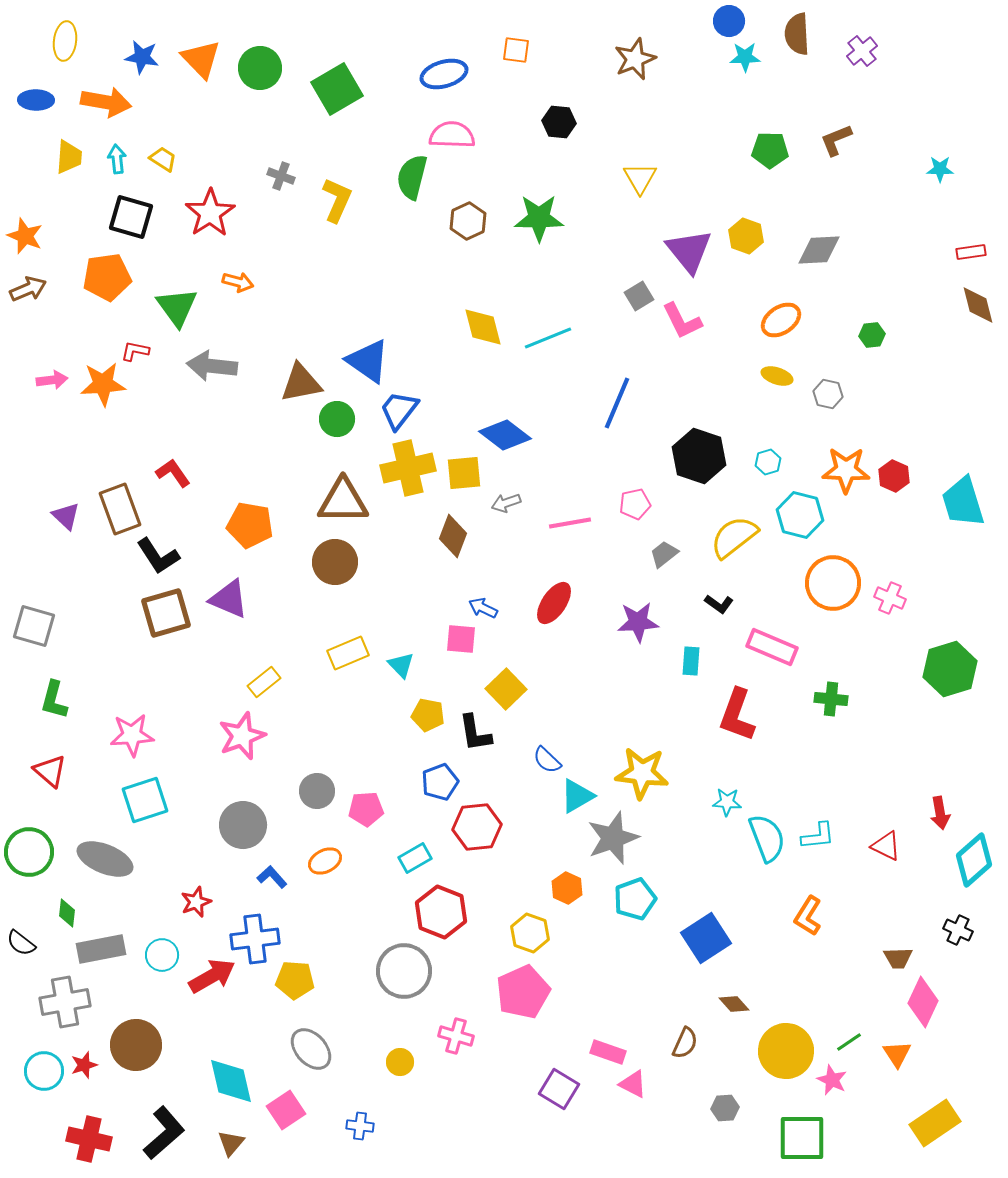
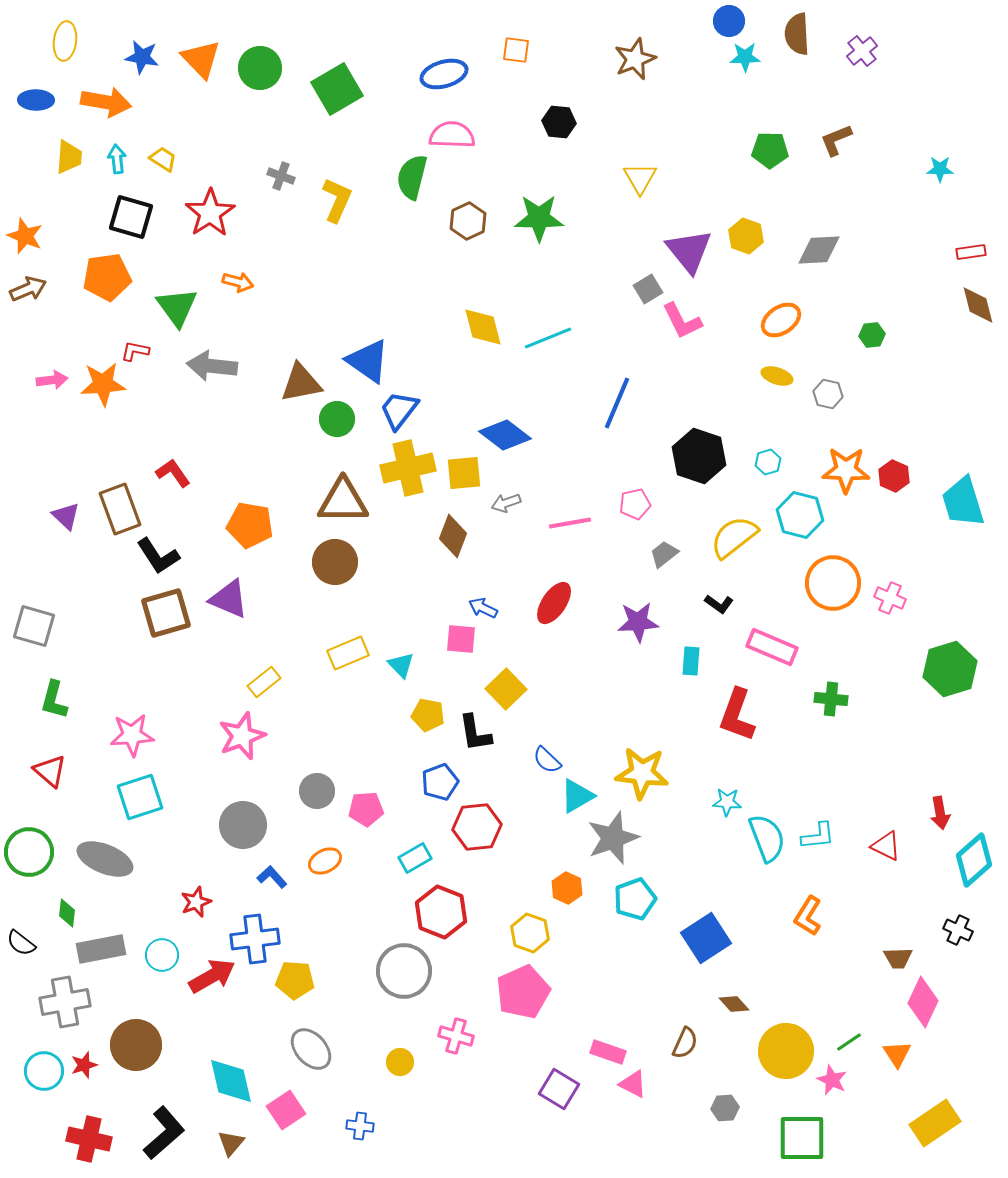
gray square at (639, 296): moved 9 px right, 7 px up
cyan square at (145, 800): moved 5 px left, 3 px up
